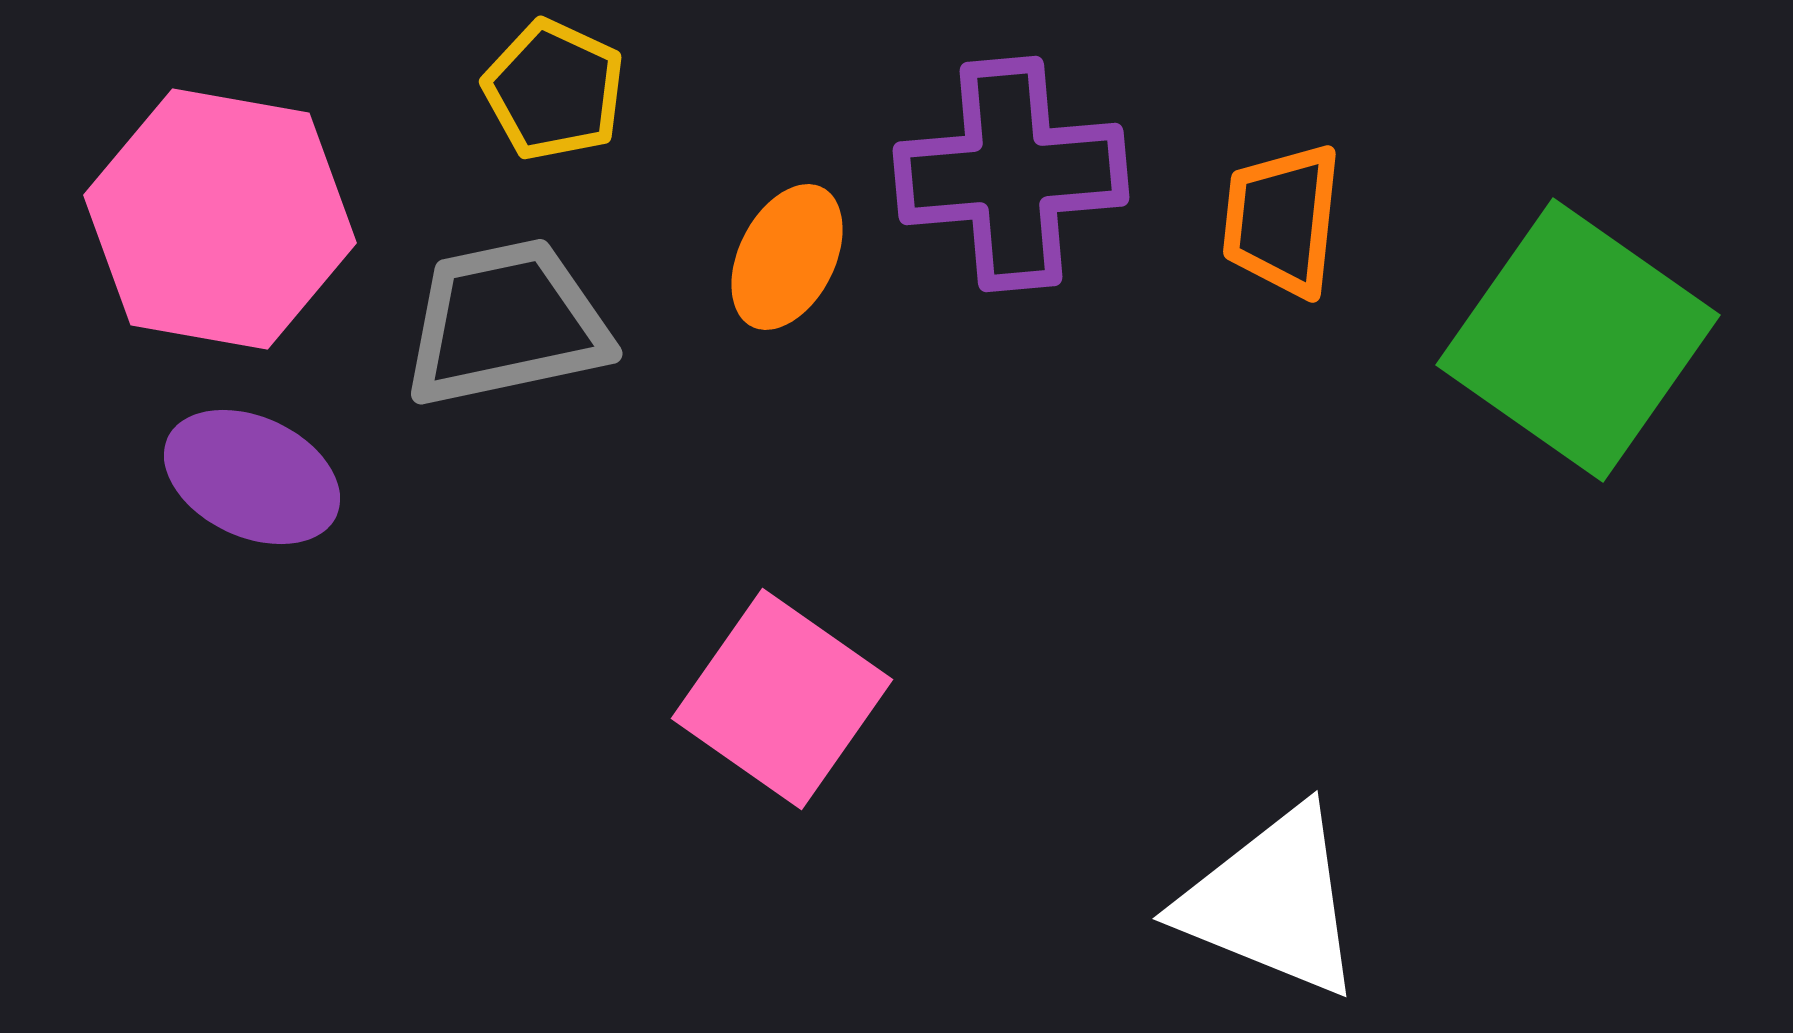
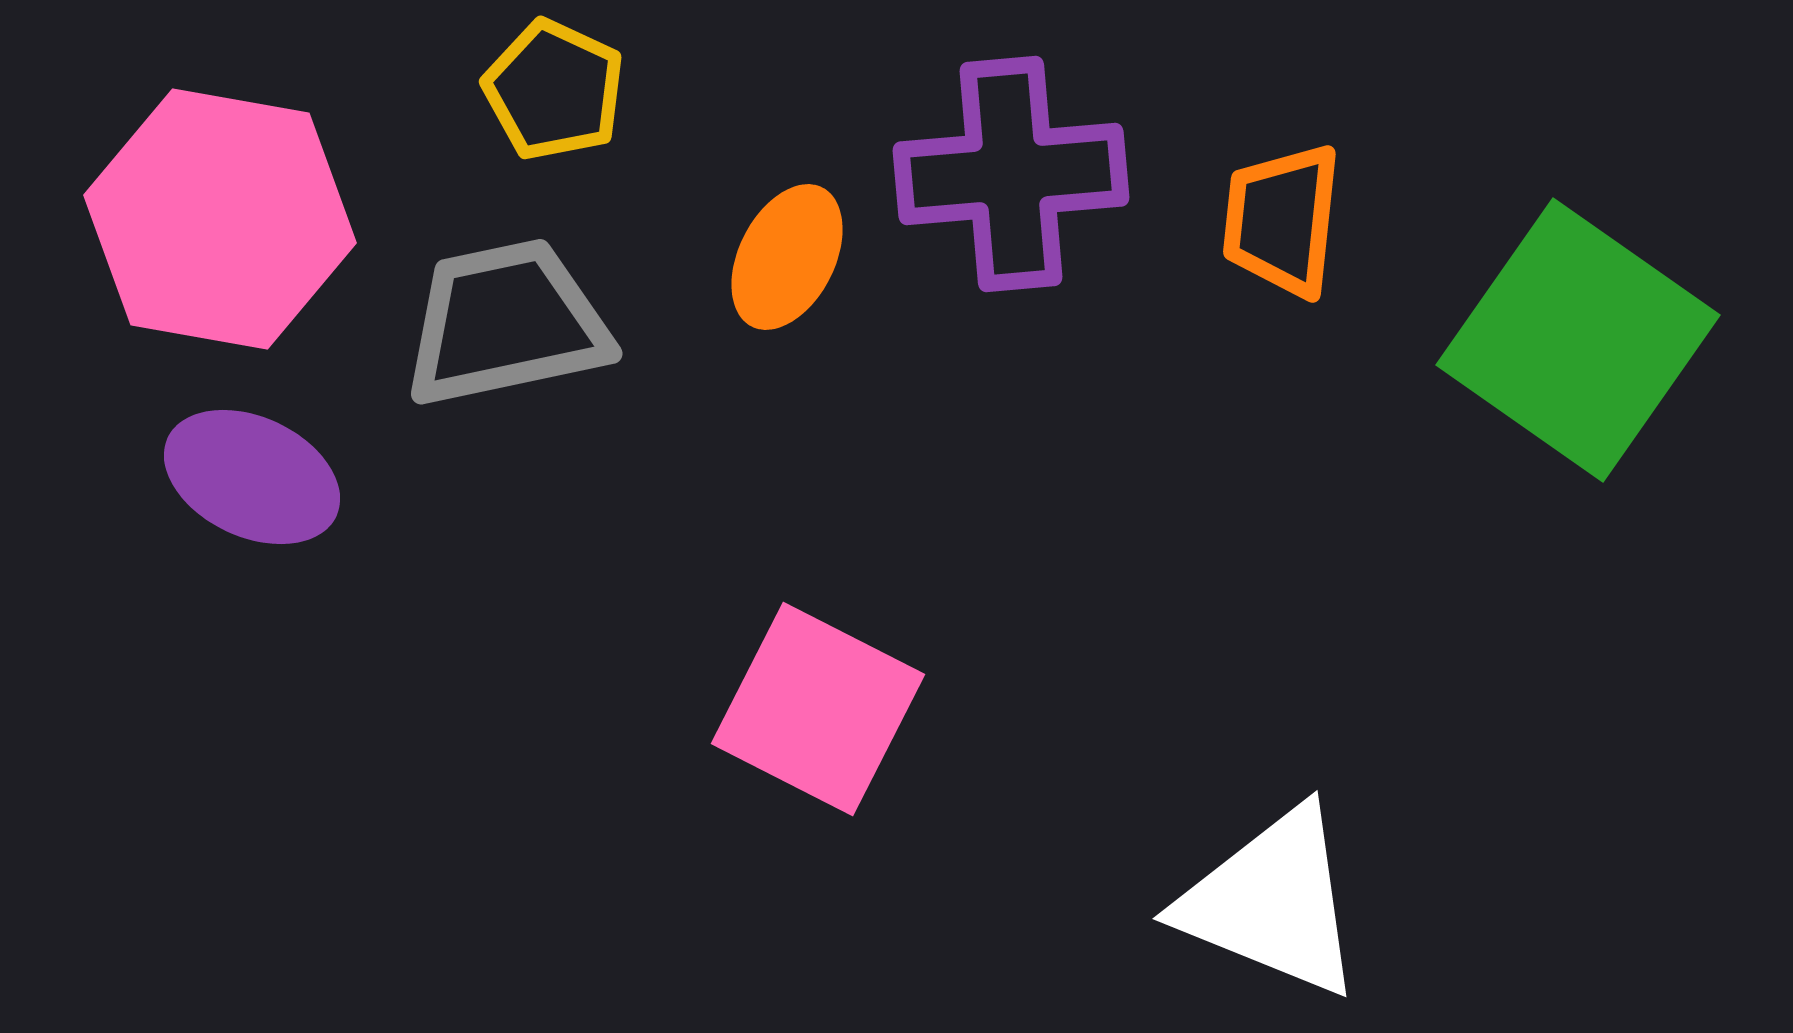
pink square: moved 36 px right, 10 px down; rotated 8 degrees counterclockwise
